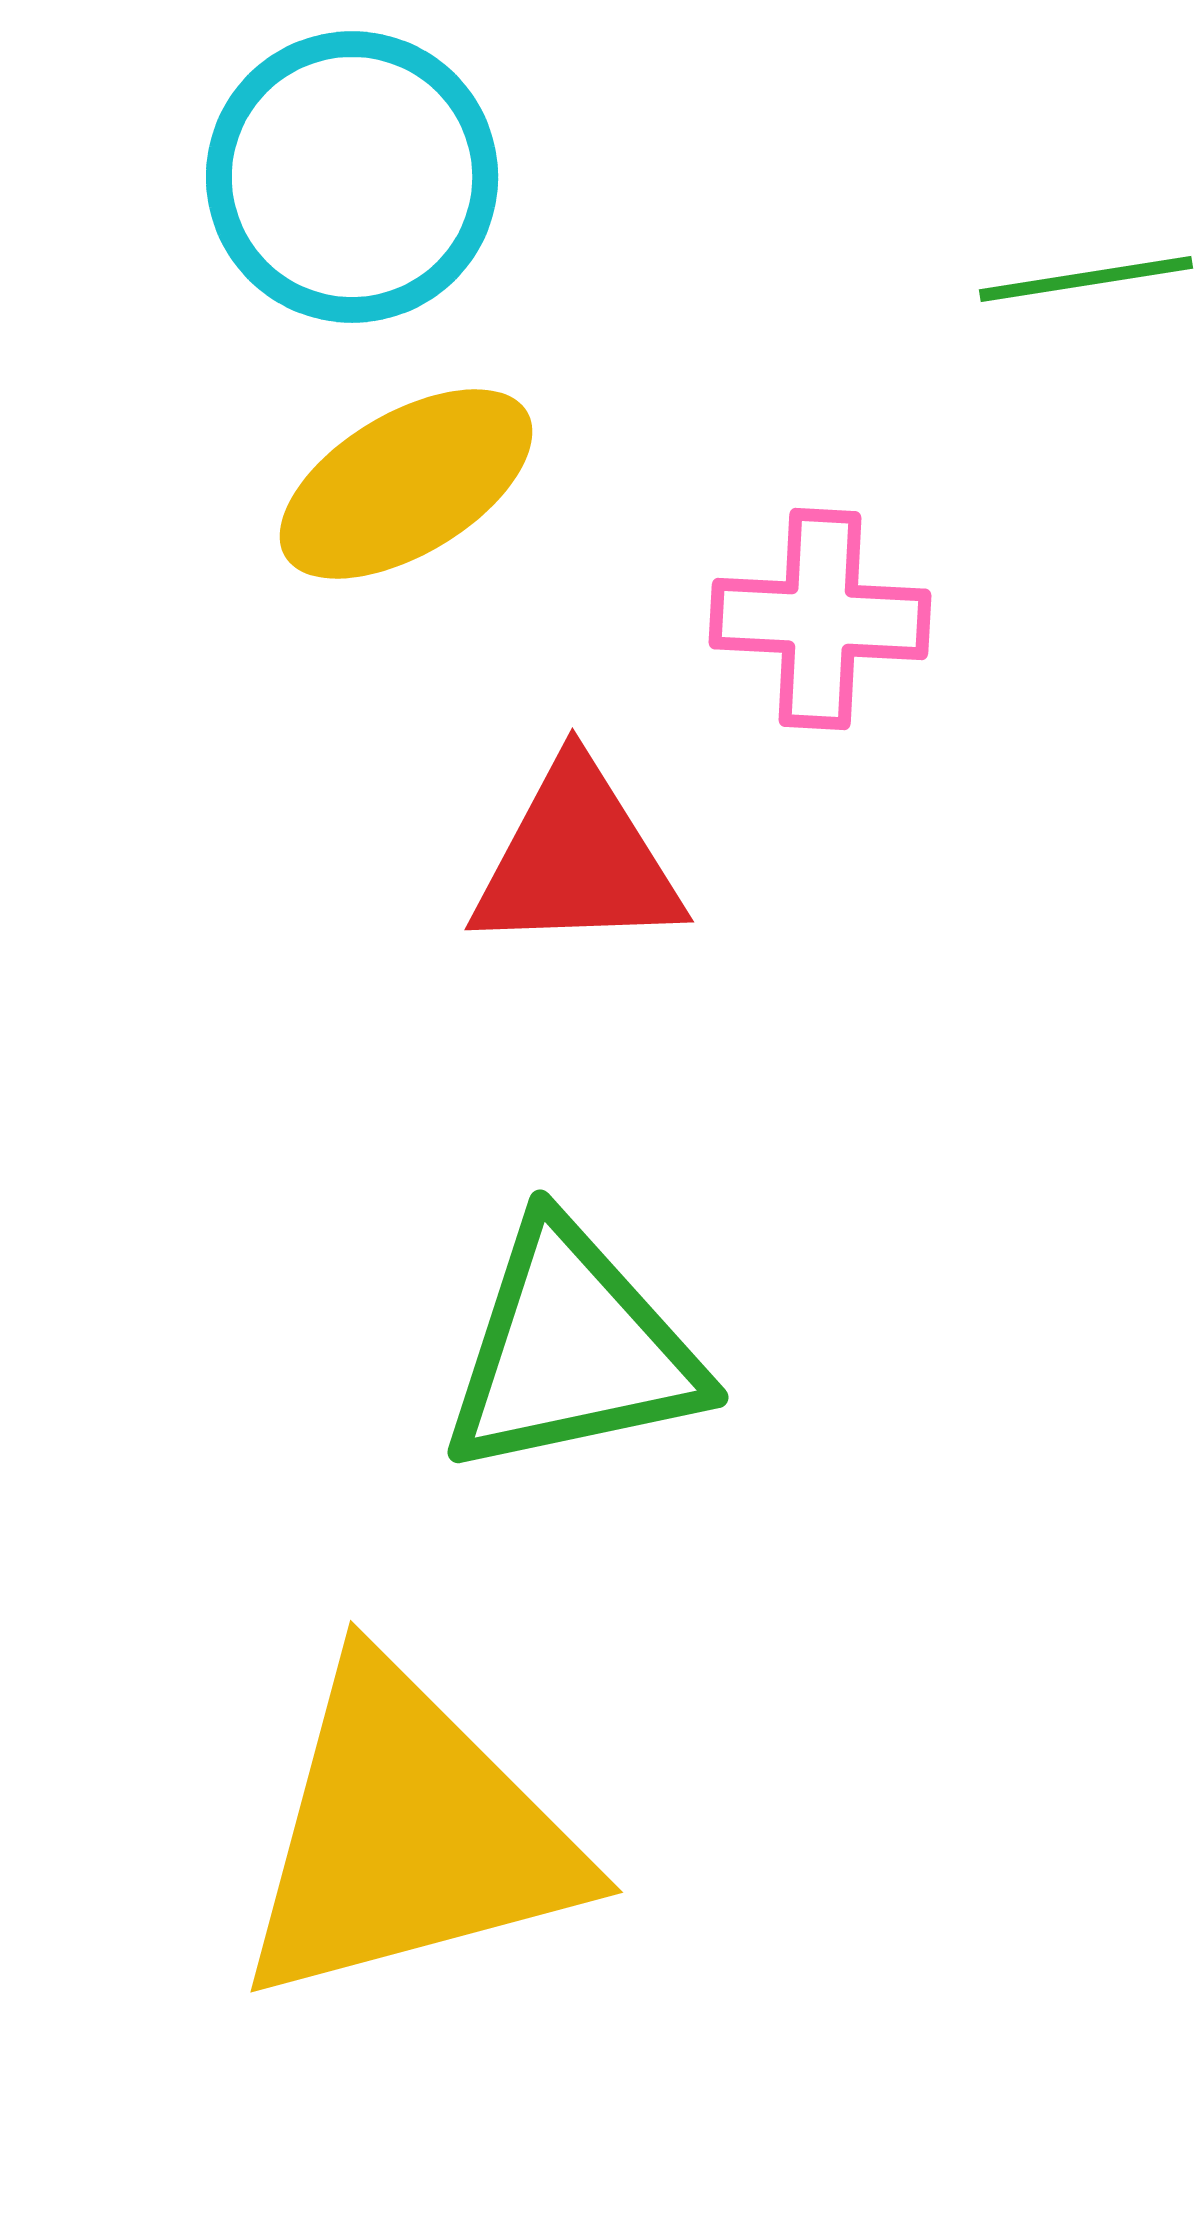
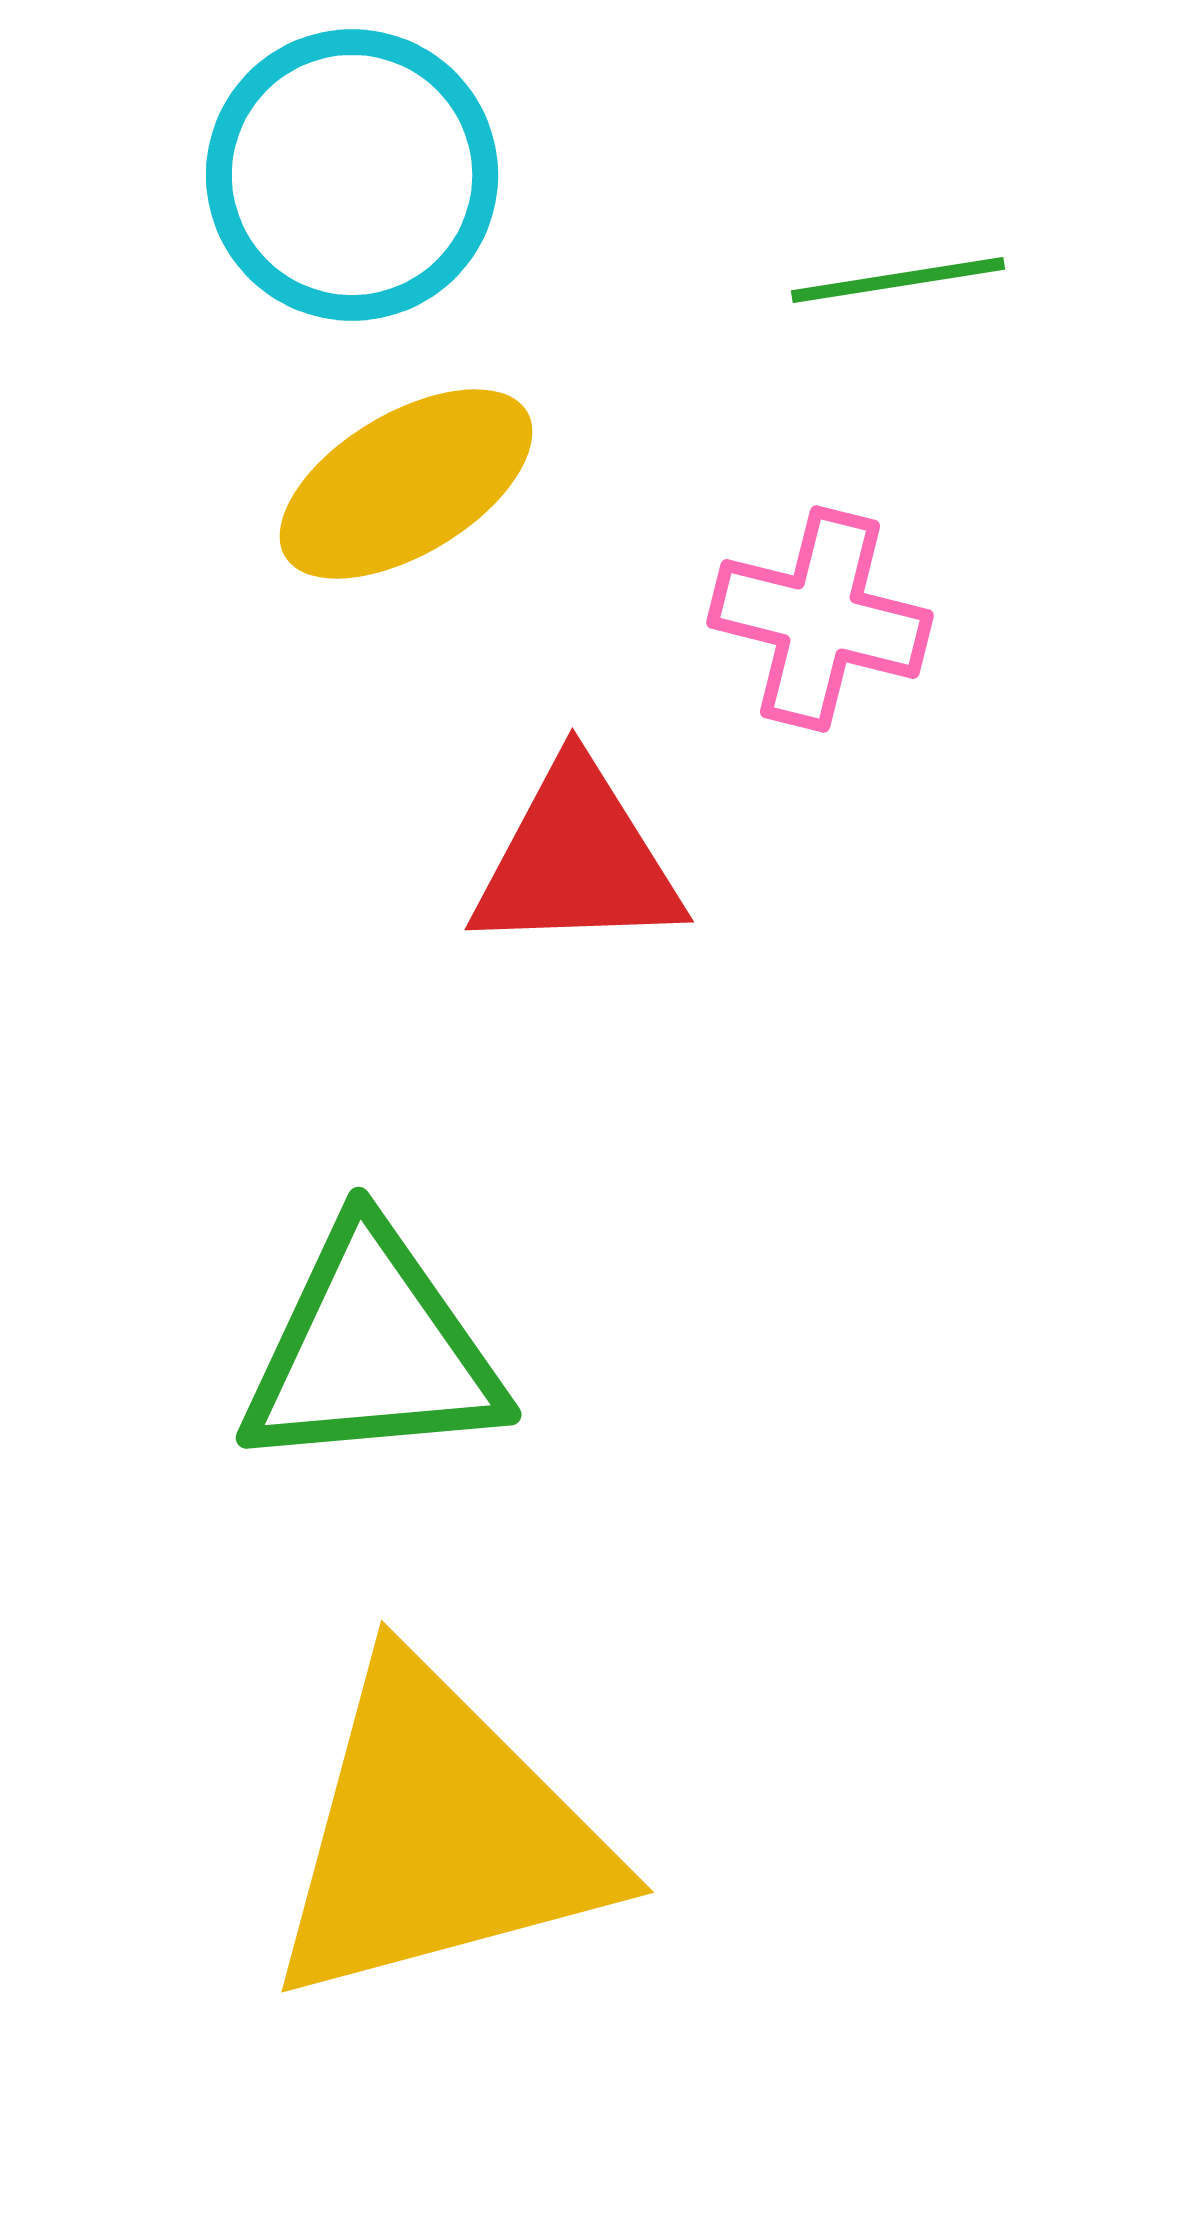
cyan circle: moved 2 px up
green line: moved 188 px left, 1 px down
pink cross: rotated 11 degrees clockwise
green triangle: moved 200 px left; rotated 7 degrees clockwise
yellow triangle: moved 31 px right
